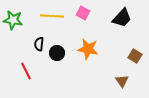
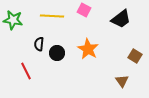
pink square: moved 1 px right, 3 px up
black trapezoid: moved 1 px left, 1 px down; rotated 10 degrees clockwise
orange star: rotated 20 degrees clockwise
